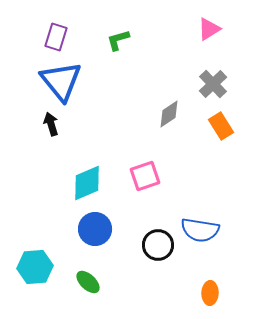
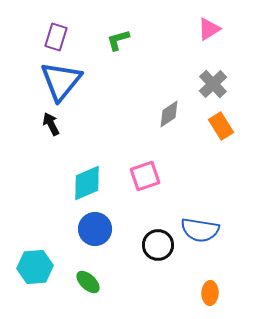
blue triangle: rotated 18 degrees clockwise
black arrow: rotated 10 degrees counterclockwise
